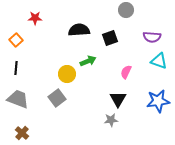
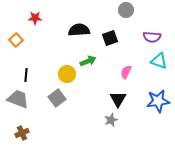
black line: moved 10 px right, 7 px down
gray star: rotated 16 degrees counterclockwise
brown cross: rotated 24 degrees clockwise
